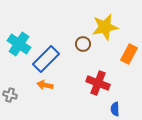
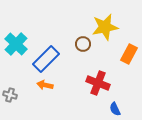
cyan cross: moved 3 px left; rotated 10 degrees clockwise
blue semicircle: rotated 24 degrees counterclockwise
